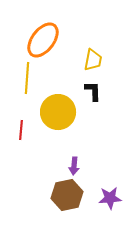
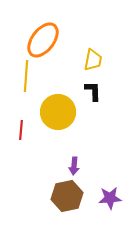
yellow line: moved 1 px left, 2 px up
brown hexagon: moved 1 px down
